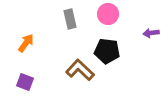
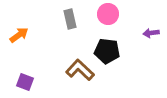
orange arrow: moved 7 px left, 8 px up; rotated 18 degrees clockwise
